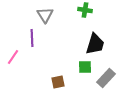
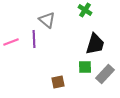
green cross: rotated 24 degrees clockwise
gray triangle: moved 2 px right, 5 px down; rotated 18 degrees counterclockwise
purple line: moved 2 px right, 1 px down
pink line: moved 2 px left, 15 px up; rotated 35 degrees clockwise
gray rectangle: moved 1 px left, 4 px up
